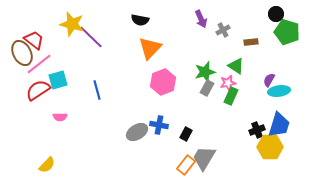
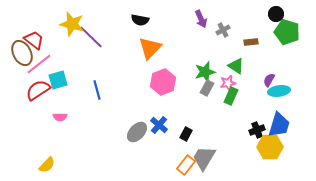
blue cross: rotated 30 degrees clockwise
gray ellipse: rotated 15 degrees counterclockwise
